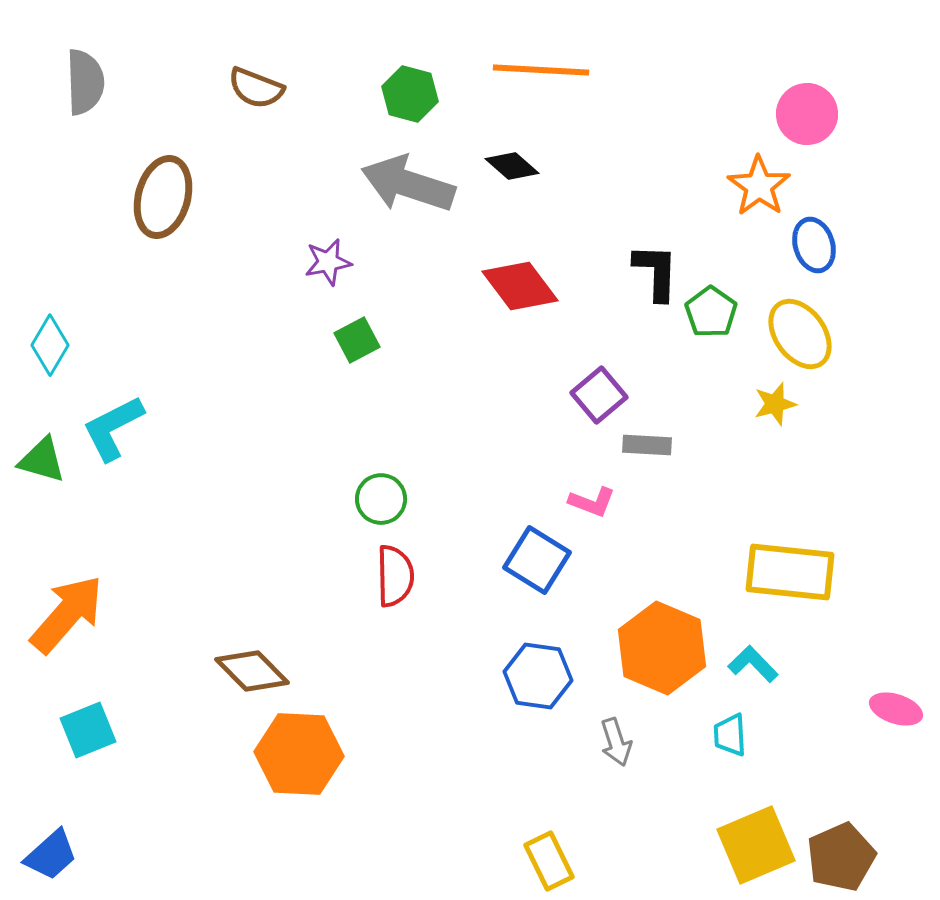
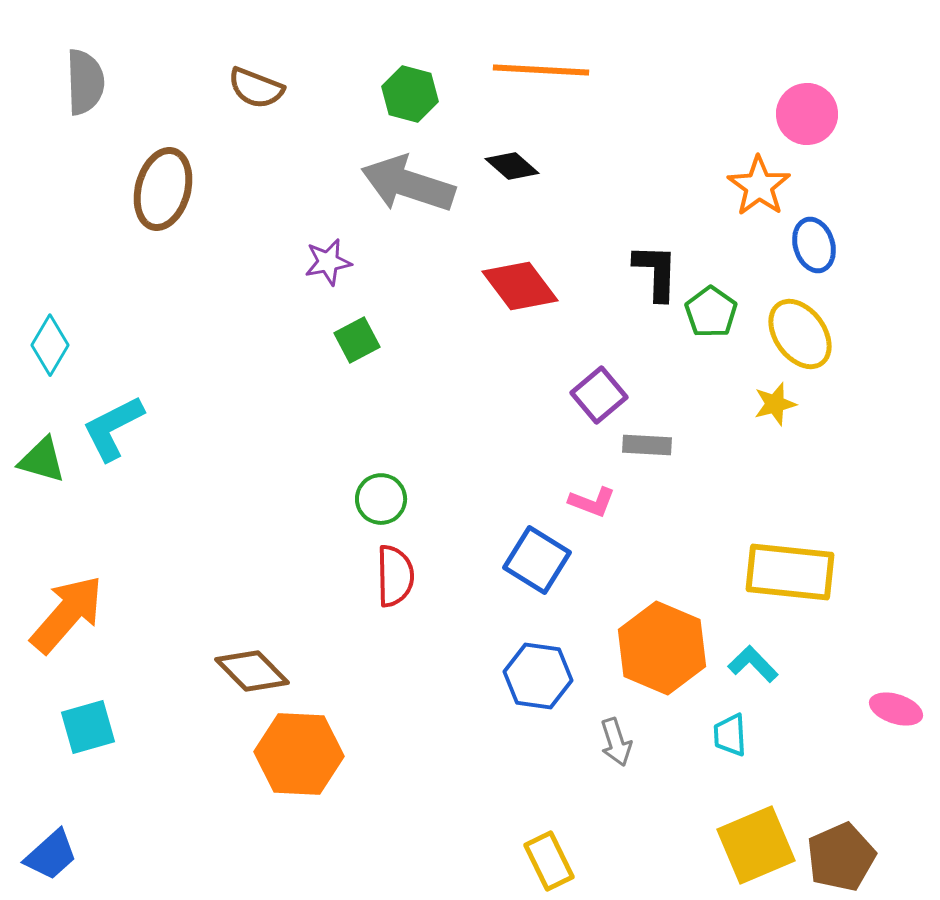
brown ellipse at (163, 197): moved 8 px up
cyan square at (88, 730): moved 3 px up; rotated 6 degrees clockwise
